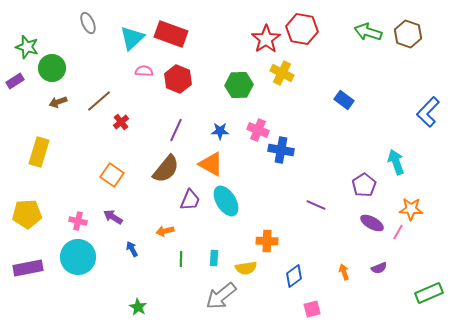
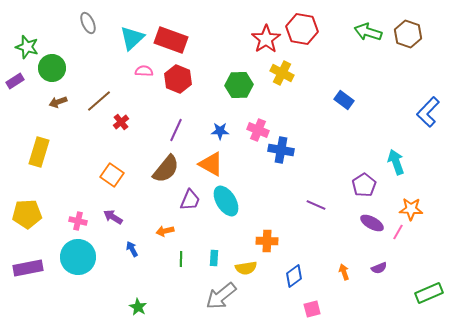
red rectangle at (171, 34): moved 6 px down
